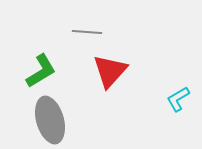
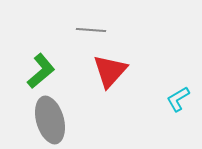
gray line: moved 4 px right, 2 px up
green L-shape: rotated 9 degrees counterclockwise
